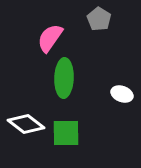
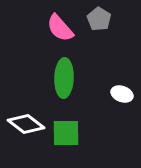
pink semicircle: moved 10 px right, 10 px up; rotated 76 degrees counterclockwise
